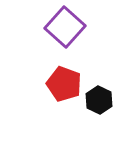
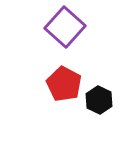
red pentagon: rotated 8 degrees clockwise
